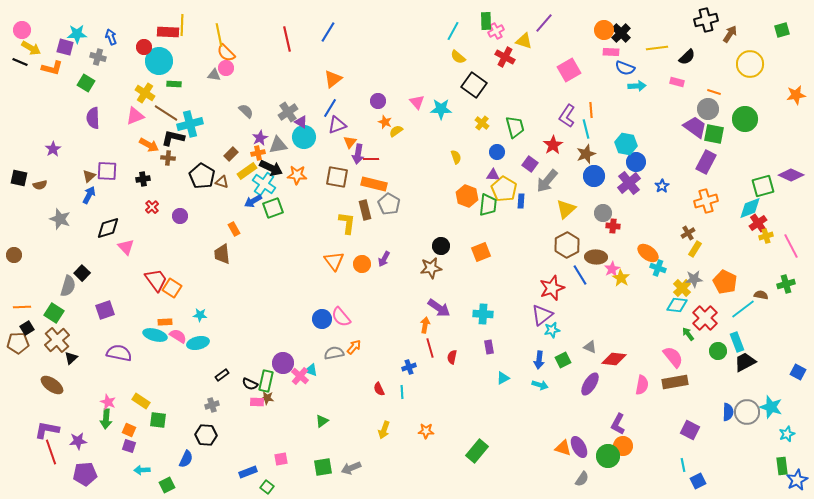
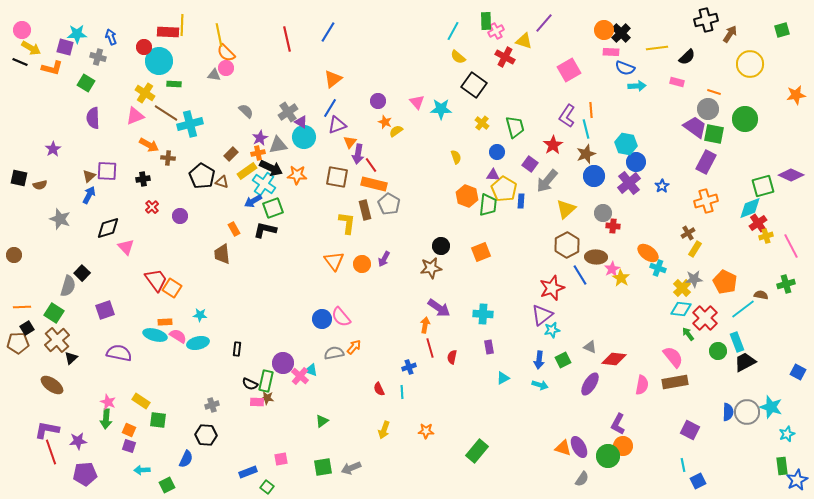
black L-shape at (173, 138): moved 92 px right, 92 px down
red line at (371, 159): moved 6 px down; rotated 56 degrees clockwise
cyan diamond at (677, 305): moved 4 px right, 4 px down
black rectangle at (222, 375): moved 15 px right, 26 px up; rotated 48 degrees counterclockwise
